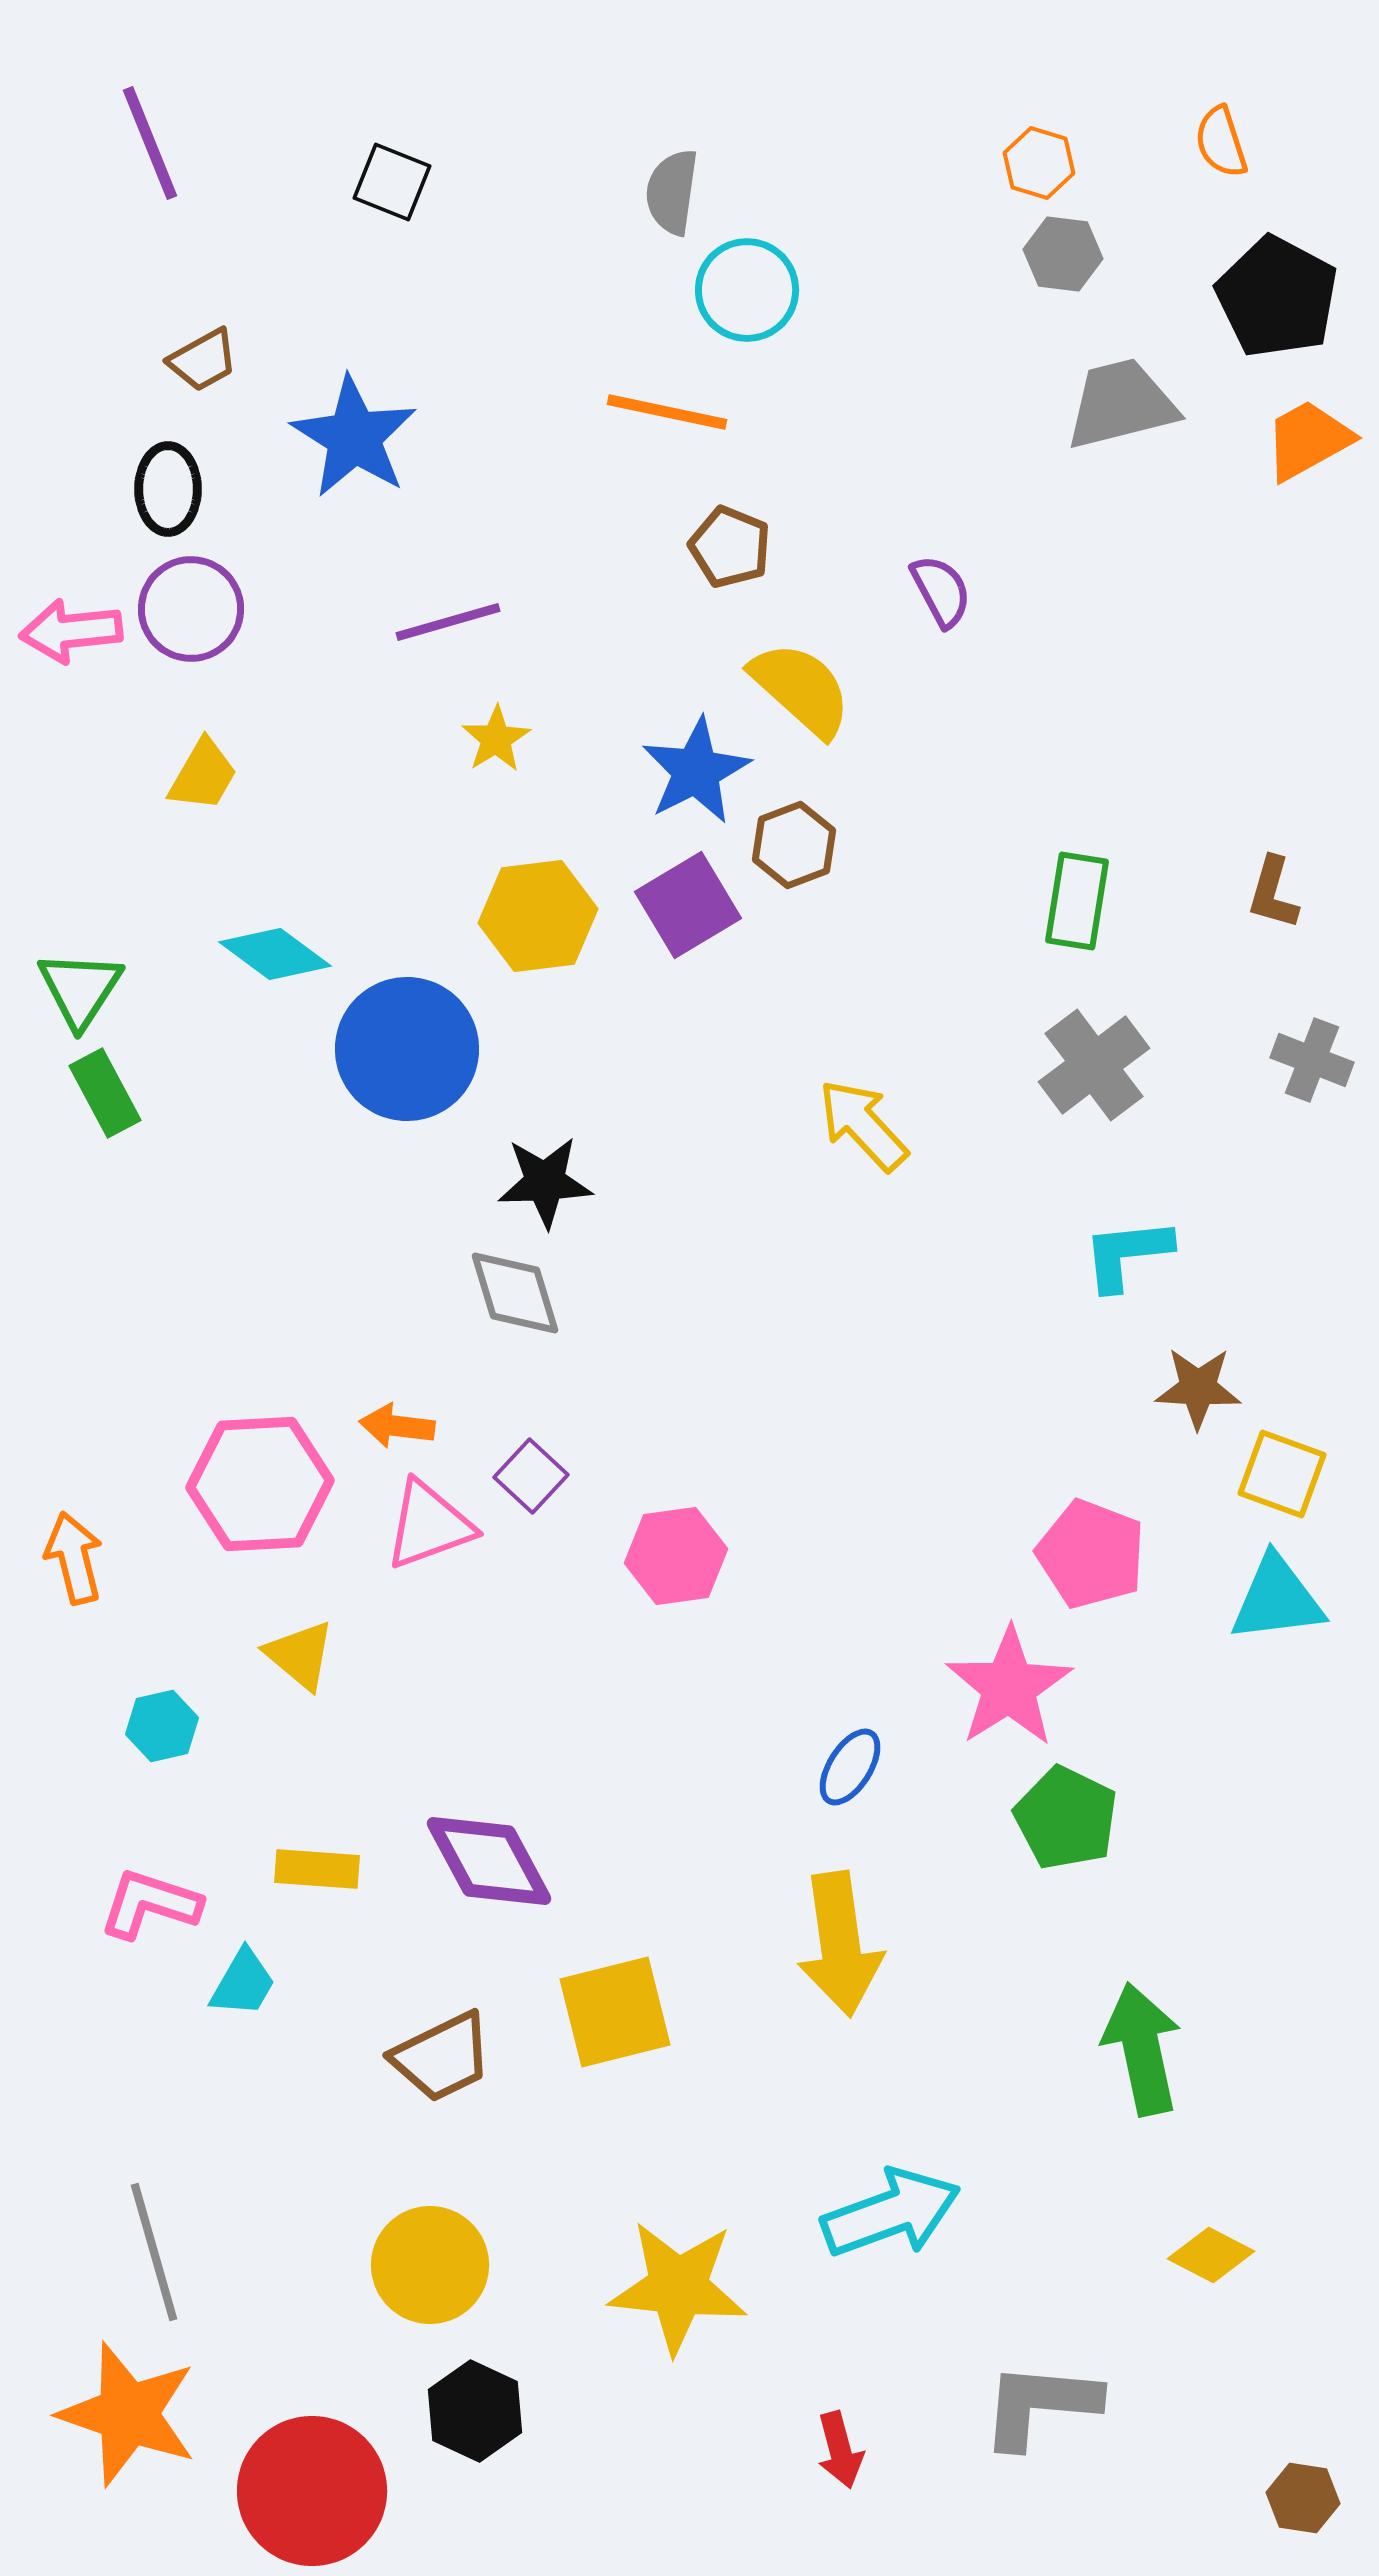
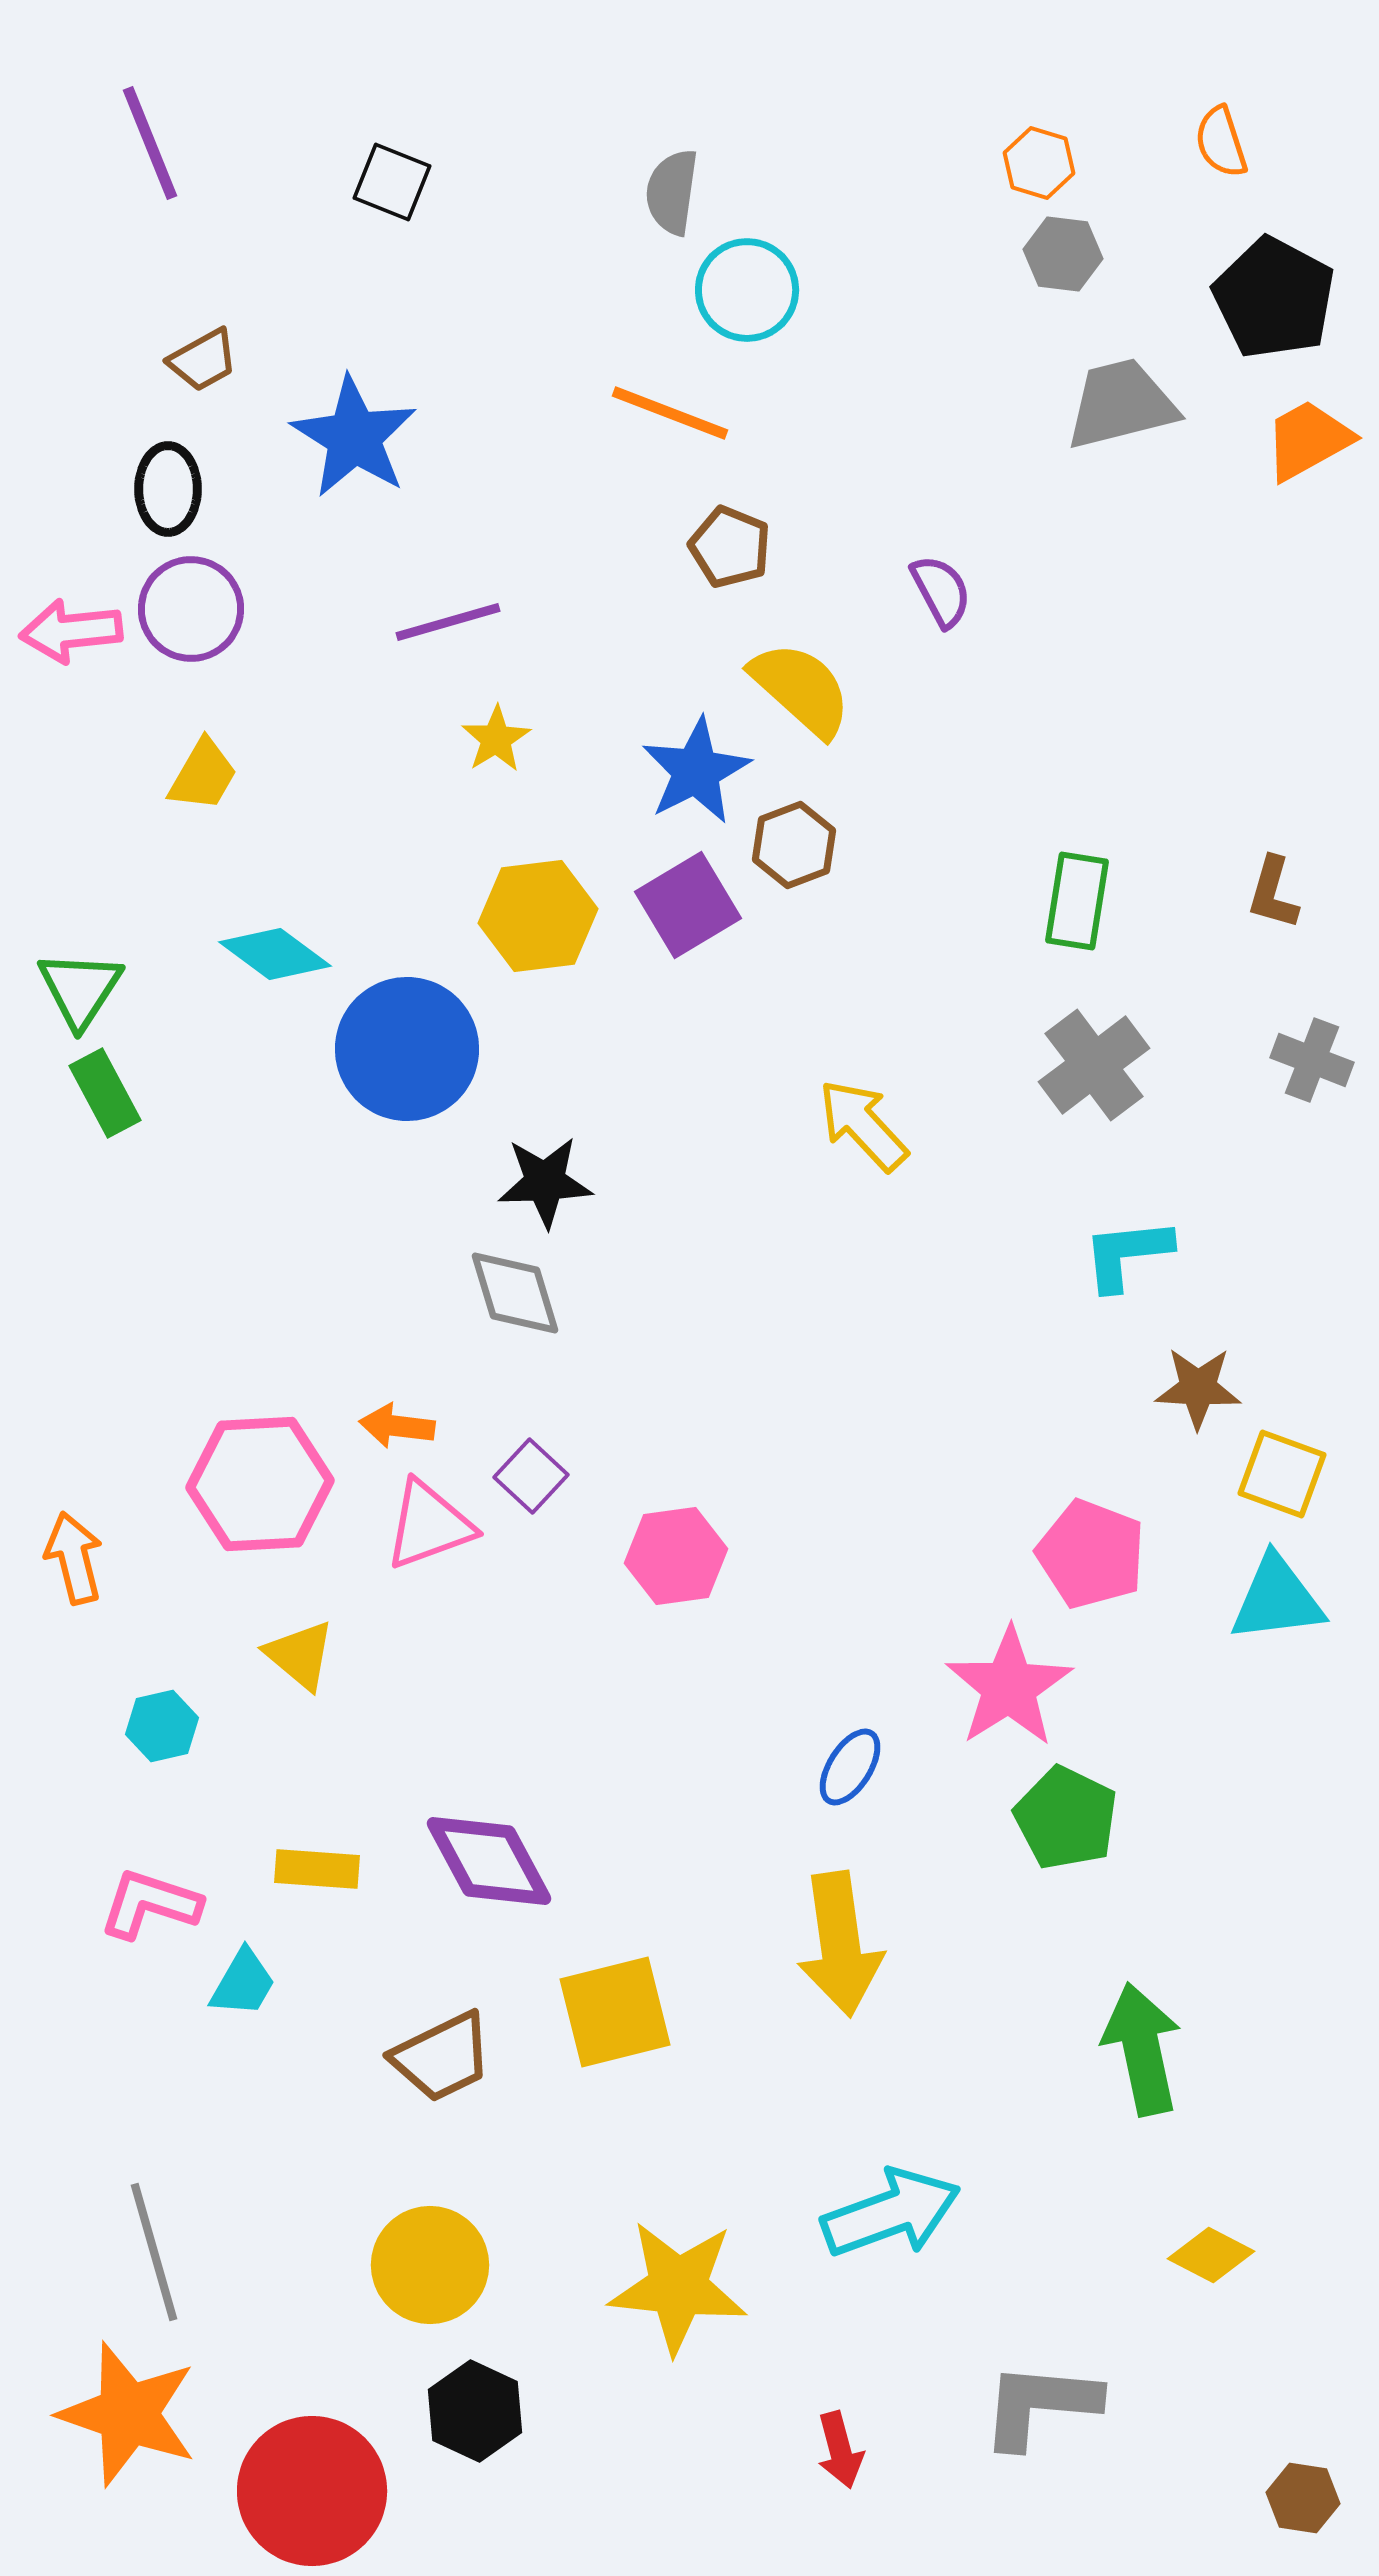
black pentagon at (1277, 297): moved 3 px left, 1 px down
orange line at (667, 412): moved 3 px right, 1 px down; rotated 9 degrees clockwise
